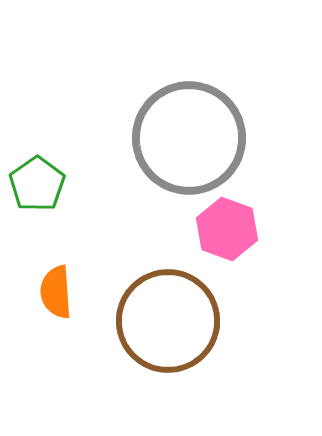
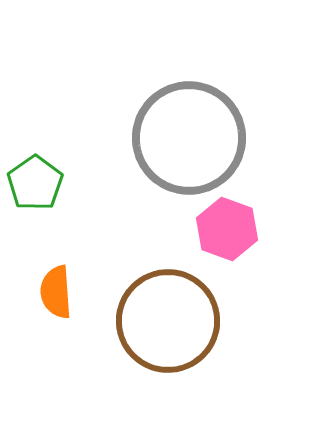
green pentagon: moved 2 px left, 1 px up
